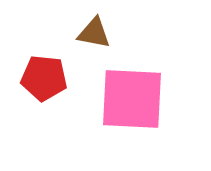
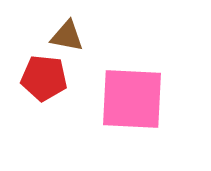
brown triangle: moved 27 px left, 3 px down
